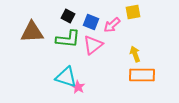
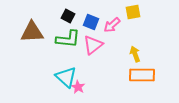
cyan triangle: rotated 25 degrees clockwise
